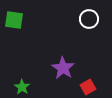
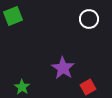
green square: moved 1 px left, 4 px up; rotated 30 degrees counterclockwise
